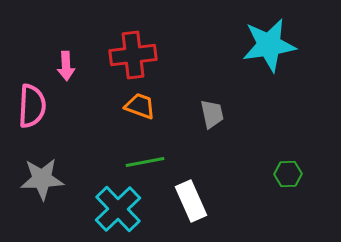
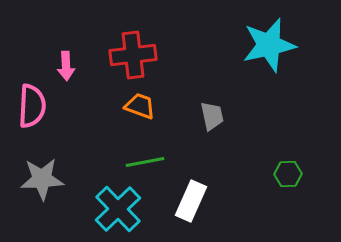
cyan star: rotated 4 degrees counterclockwise
gray trapezoid: moved 2 px down
white rectangle: rotated 48 degrees clockwise
